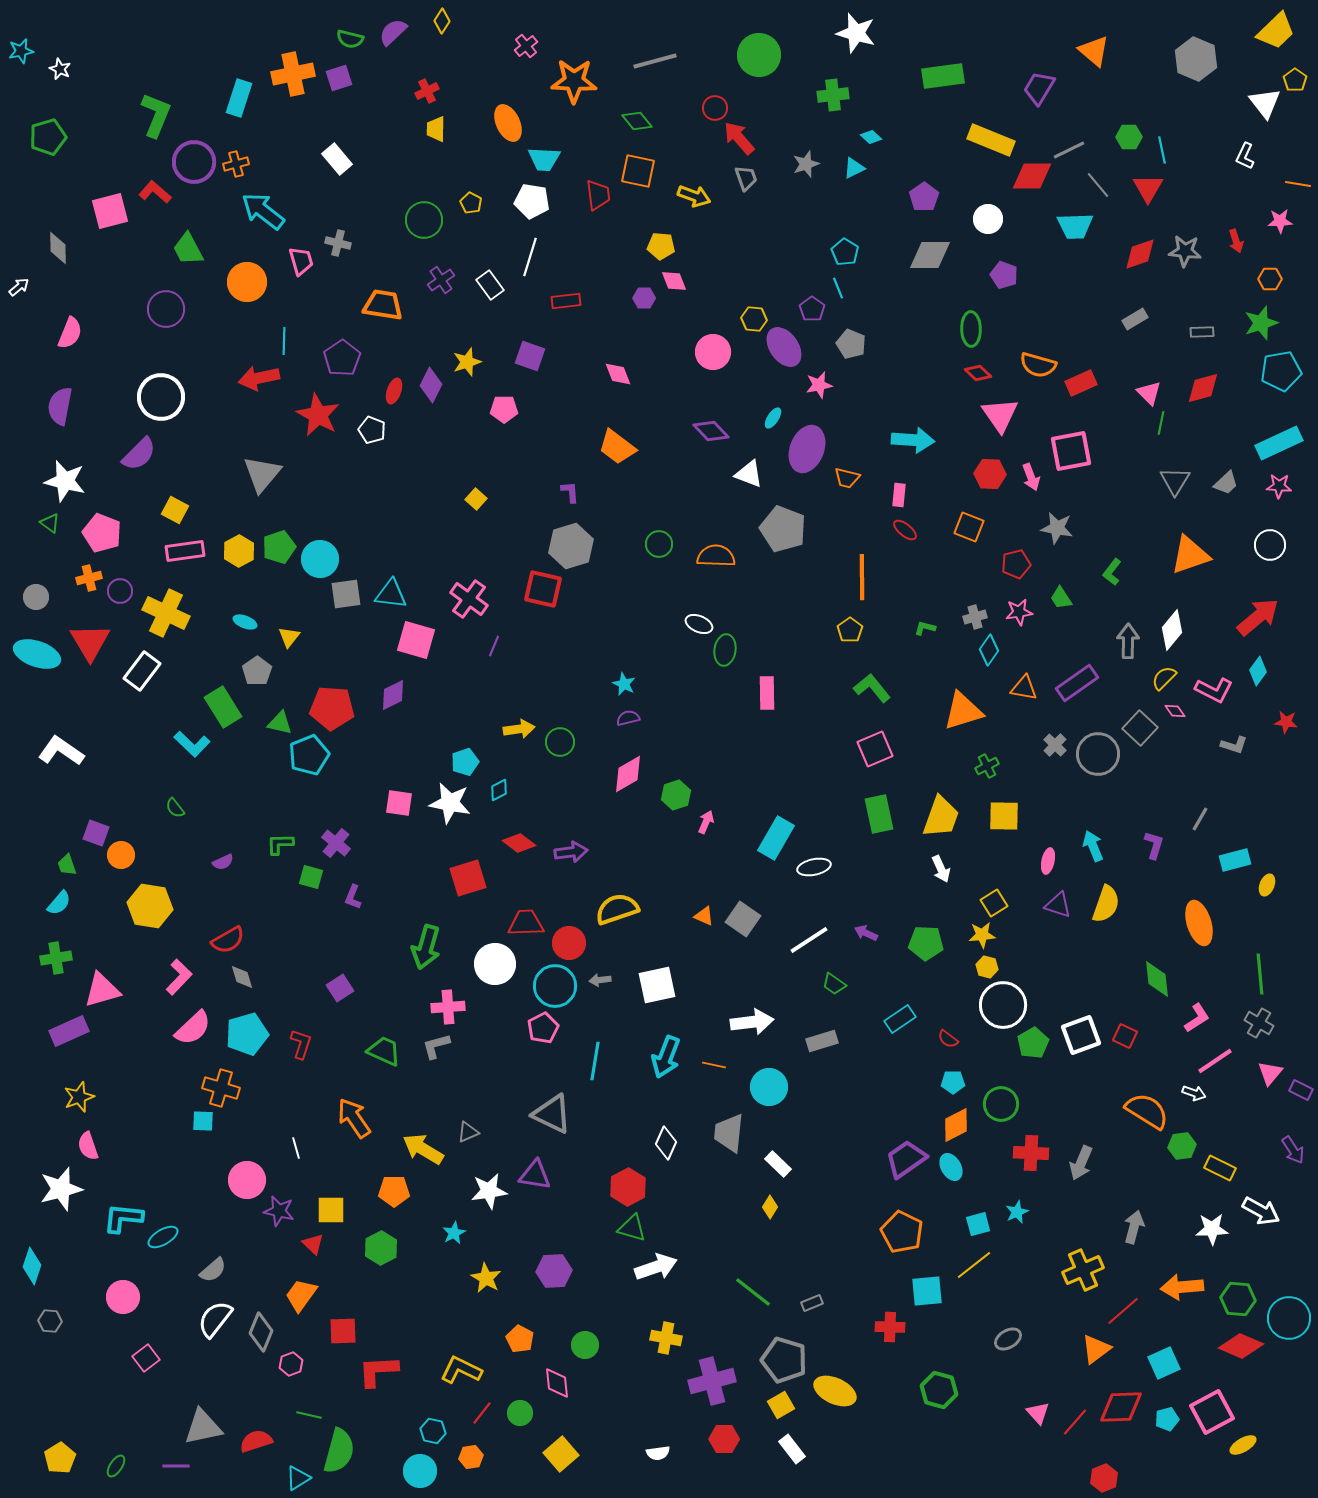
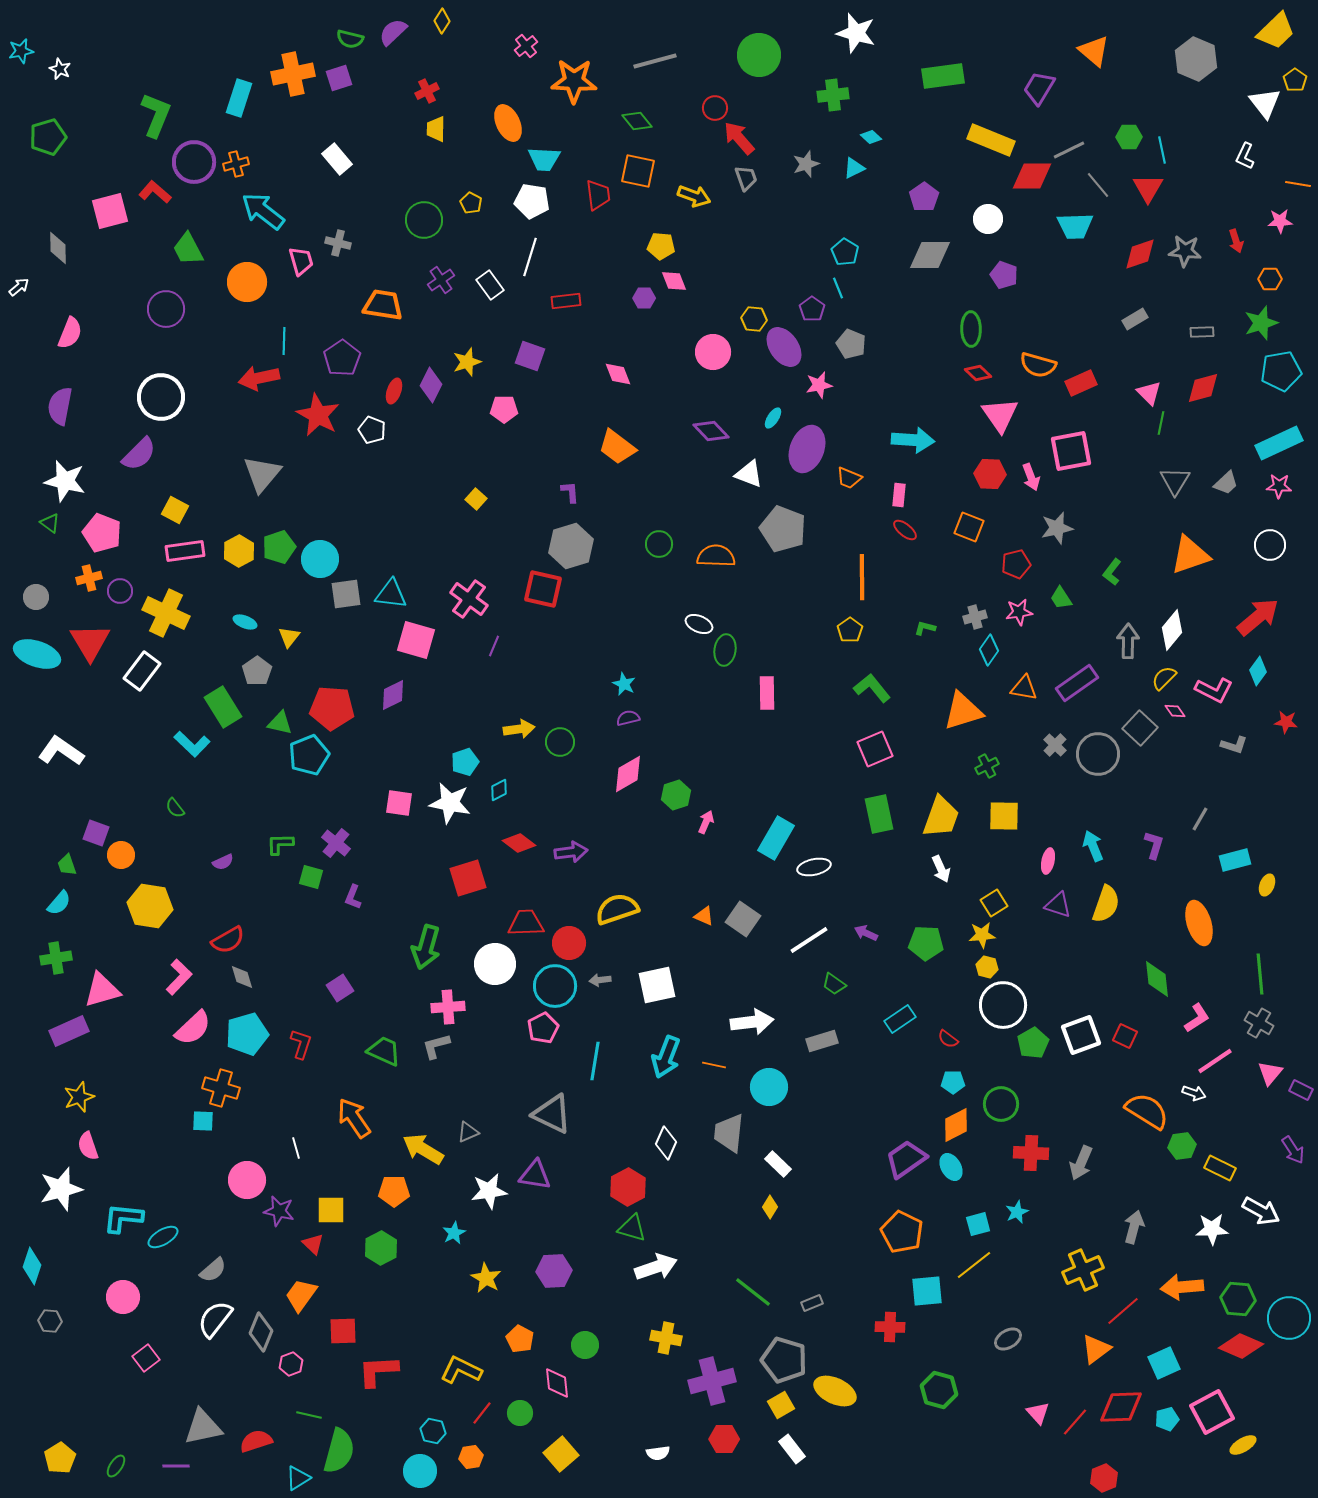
orange trapezoid at (847, 478): moved 2 px right; rotated 8 degrees clockwise
gray star at (1057, 528): rotated 24 degrees counterclockwise
